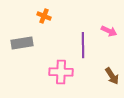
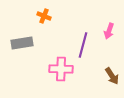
pink arrow: rotated 84 degrees clockwise
purple line: rotated 15 degrees clockwise
pink cross: moved 3 px up
